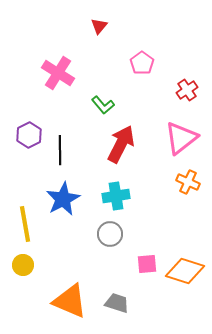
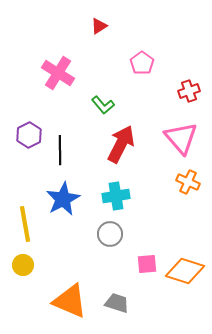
red triangle: rotated 18 degrees clockwise
red cross: moved 2 px right, 1 px down; rotated 15 degrees clockwise
pink triangle: rotated 33 degrees counterclockwise
